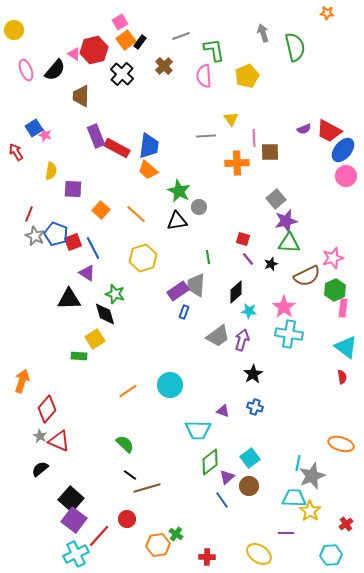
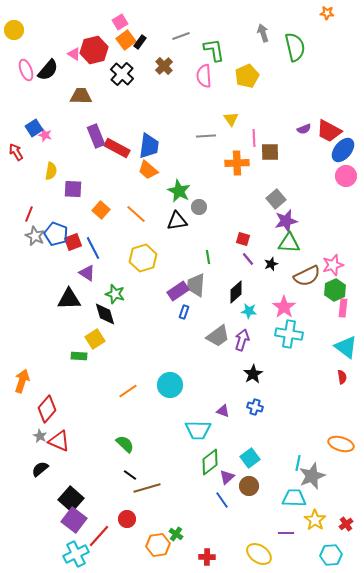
black semicircle at (55, 70): moved 7 px left
brown trapezoid at (81, 96): rotated 90 degrees clockwise
pink star at (333, 258): moved 7 px down
yellow star at (310, 511): moved 5 px right, 9 px down
